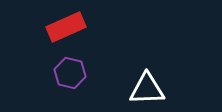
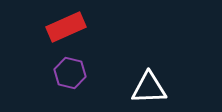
white triangle: moved 2 px right, 1 px up
